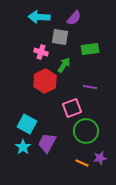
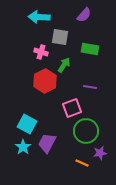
purple semicircle: moved 10 px right, 3 px up
green rectangle: rotated 18 degrees clockwise
purple star: moved 5 px up
